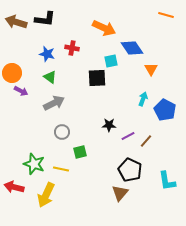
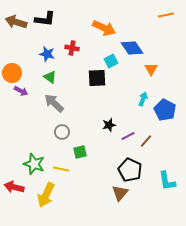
orange line: rotated 28 degrees counterclockwise
cyan square: rotated 16 degrees counterclockwise
gray arrow: rotated 110 degrees counterclockwise
black star: rotated 16 degrees counterclockwise
